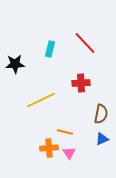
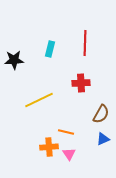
red line: rotated 45 degrees clockwise
black star: moved 1 px left, 4 px up
yellow line: moved 2 px left
brown semicircle: rotated 18 degrees clockwise
orange line: moved 1 px right
blue triangle: moved 1 px right
orange cross: moved 1 px up
pink triangle: moved 1 px down
